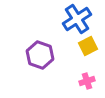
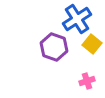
yellow square: moved 4 px right, 2 px up; rotated 24 degrees counterclockwise
purple hexagon: moved 14 px right, 8 px up
